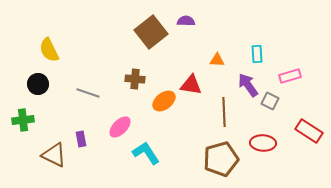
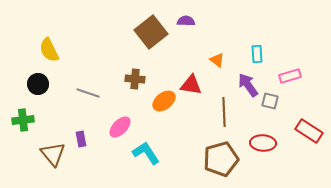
orange triangle: rotated 35 degrees clockwise
gray square: rotated 12 degrees counterclockwise
brown triangle: moved 1 px left, 1 px up; rotated 24 degrees clockwise
